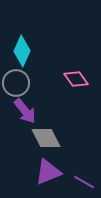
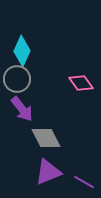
pink diamond: moved 5 px right, 4 px down
gray circle: moved 1 px right, 4 px up
purple arrow: moved 3 px left, 2 px up
